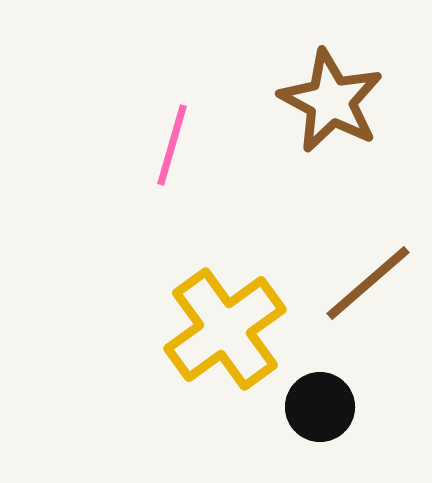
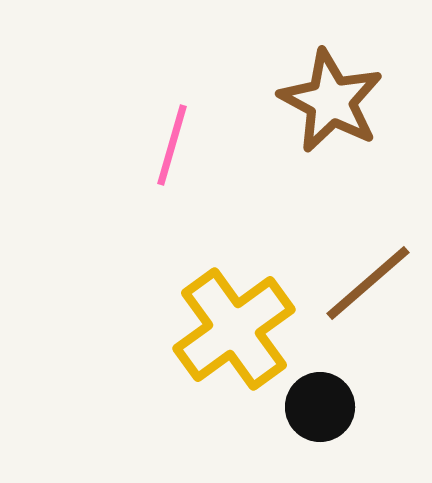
yellow cross: moved 9 px right
